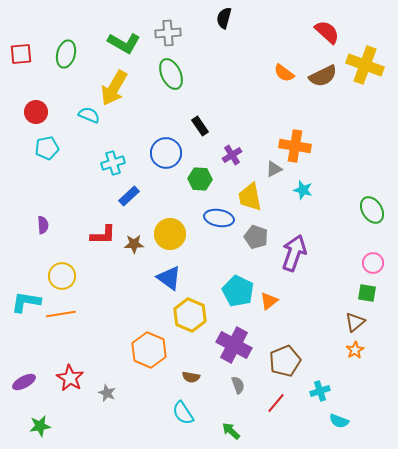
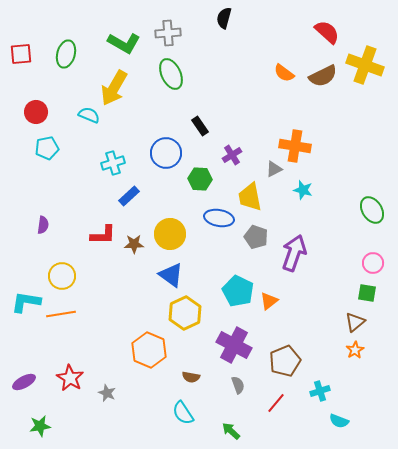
purple semicircle at (43, 225): rotated 12 degrees clockwise
blue triangle at (169, 278): moved 2 px right, 3 px up
yellow hexagon at (190, 315): moved 5 px left, 2 px up; rotated 12 degrees clockwise
